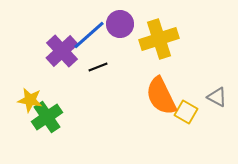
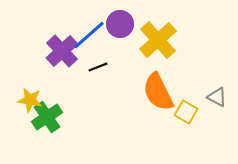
yellow cross: moved 1 px left, 1 px down; rotated 24 degrees counterclockwise
orange semicircle: moved 3 px left, 4 px up
